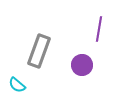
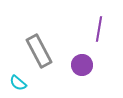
gray rectangle: rotated 48 degrees counterclockwise
cyan semicircle: moved 1 px right, 2 px up
